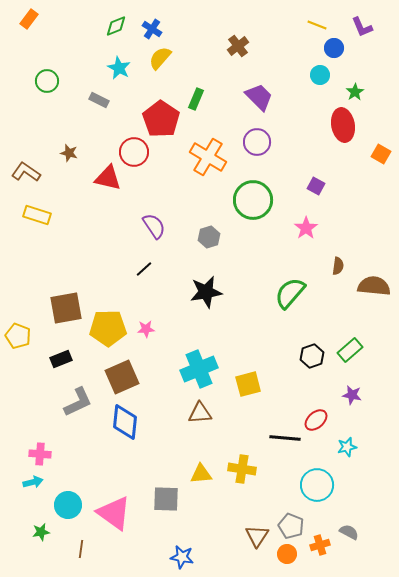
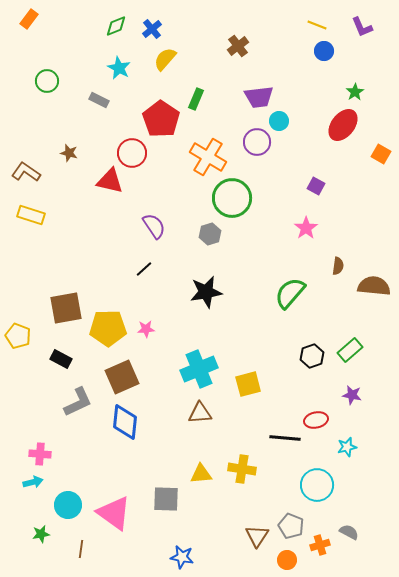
blue cross at (152, 29): rotated 18 degrees clockwise
blue circle at (334, 48): moved 10 px left, 3 px down
yellow semicircle at (160, 58): moved 5 px right, 1 px down
cyan circle at (320, 75): moved 41 px left, 46 px down
purple trapezoid at (259, 97): rotated 128 degrees clockwise
red ellipse at (343, 125): rotated 48 degrees clockwise
red circle at (134, 152): moved 2 px left, 1 px down
red triangle at (108, 178): moved 2 px right, 3 px down
green circle at (253, 200): moved 21 px left, 2 px up
yellow rectangle at (37, 215): moved 6 px left
gray hexagon at (209, 237): moved 1 px right, 3 px up
black rectangle at (61, 359): rotated 50 degrees clockwise
red ellipse at (316, 420): rotated 30 degrees clockwise
green star at (41, 532): moved 2 px down
orange circle at (287, 554): moved 6 px down
